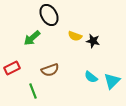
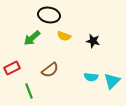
black ellipse: rotated 50 degrees counterclockwise
yellow semicircle: moved 11 px left
brown semicircle: rotated 18 degrees counterclockwise
cyan semicircle: rotated 32 degrees counterclockwise
green line: moved 4 px left
